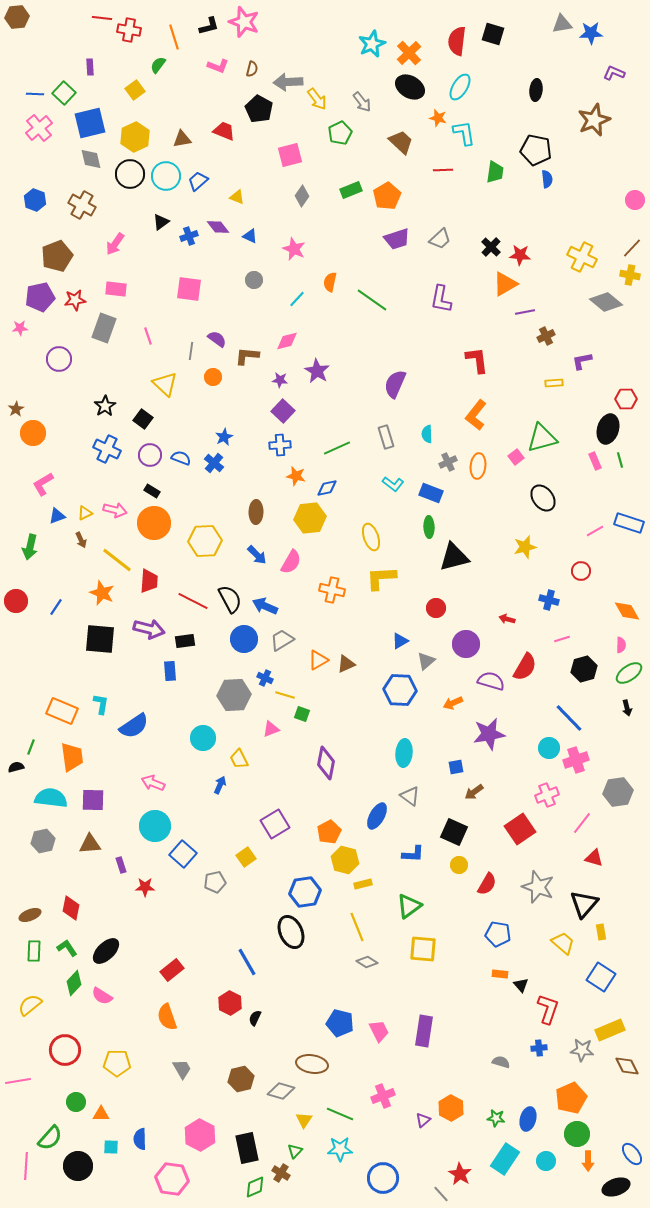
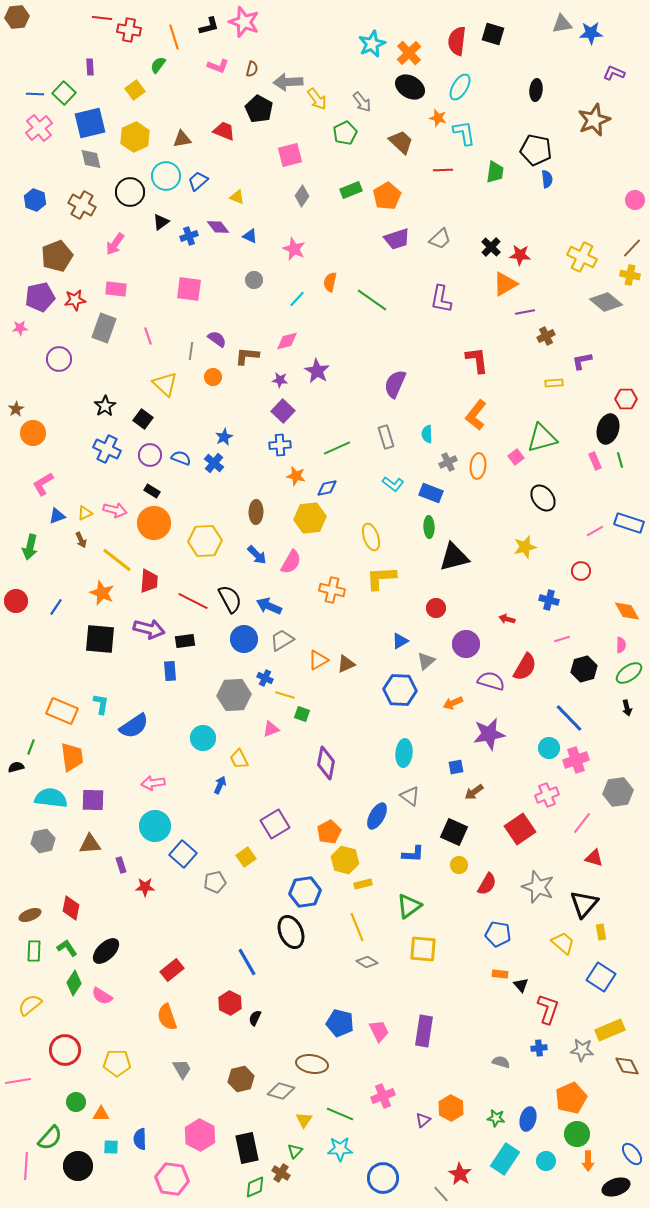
green pentagon at (340, 133): moved 5 px right
black circle at (130, 174): moved 18 px down
blue arrow at (265, 606): moved 4 px right
pink arrow at (153, 783): rotated 30 degrees counterclockwise
green diamond at (74, 983): rotated 10 degrees counterclockwise
